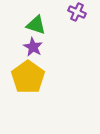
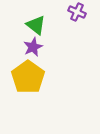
green triangle: rotated 20 degrees clockwise
purple star: rotated 18 degrees clockwise
